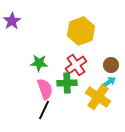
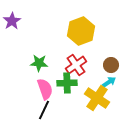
yellow cross: moved 1 px left, 1 px down
